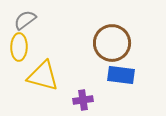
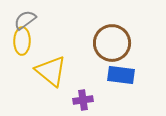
yellow ellipse: moved 3 px right, 6 px up
yellow triangle: moved 8 px right, 5 px up; rotated 24 degrees clockwise
